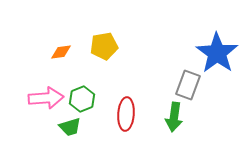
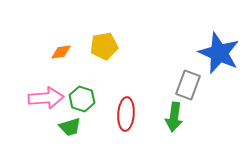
blue star: moved 2 px right; rotated 12 degrees counterclockwise
green hexagon: rotated 20 degrees counterclockwise
